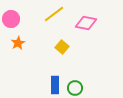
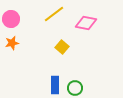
orange star: moved 6 px left; rotated 16 degrees clockwise
